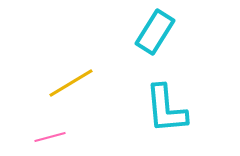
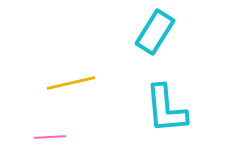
yellow line: rotated 18 degrees clockwise
pink line: rotated 12 degrees clockwise
